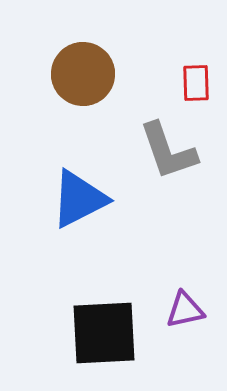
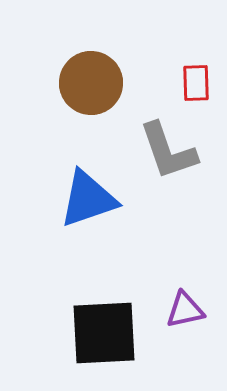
brown circle: moved 8 px right, 9 px down
blue triangle: moved 9 px right; rotated 8 degrees clockwise
